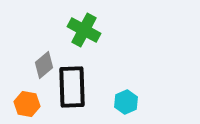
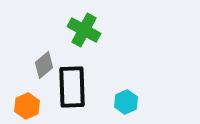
orange hexagon: moved 2 px down; rotated 25 degrees clockwise
